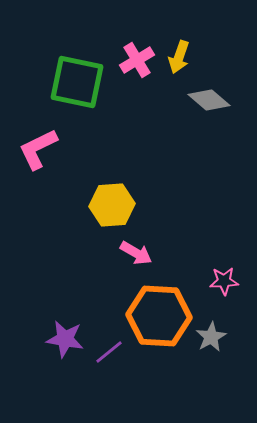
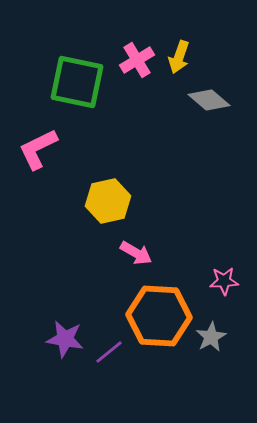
yellow hexagon: moved 4 px left, 4 px up; rotated 9 degrees counterclockwise
